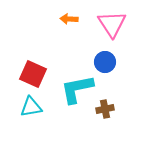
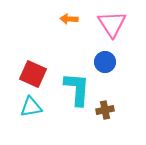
cyan L-shape: rotated 105 degrees clockwise
brown cross: moved 1 px down
